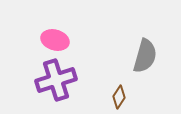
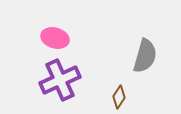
pink ellipse: moved 2 px up
purple cross: moved 4 px right; rotated 6 degrees counterclockwise
